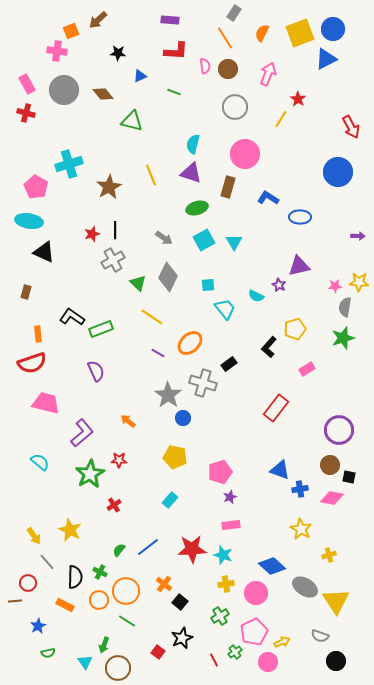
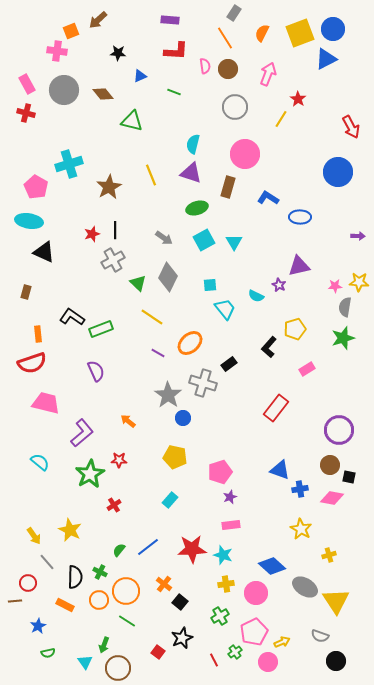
cyan square at (208, 285): moved 2 px right
